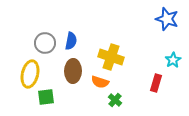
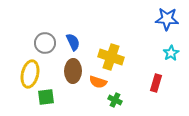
blue star: rotated 15 degrees counterclockwise
blue semicircle: moved 2 px right, 1 px down; rotated 36 degrees counterclockwise
cyan star: moved 2 px left, 7 px up
orange semicircle: moved 2 px left
green cross: rotated 16 degrees counterclockwise
